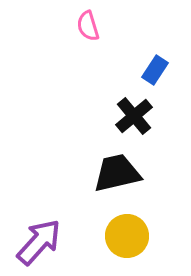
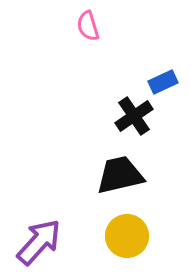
blue rectangle: moved 8 px right, 12 px down; rotated 32 degrees clockwise
black cross: rotated 6 degrees clockwise
black trapezoid: moved 3 px right, 2 px down
